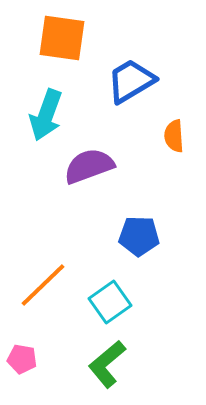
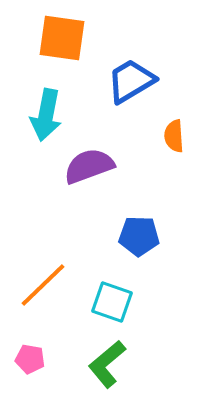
cyan arrow: rotated 9 degrees counterclockwise
cyan square: moved 2 px right; rotated 36 degrees counterclockwise
pink pentagon: moved 8 px right
